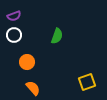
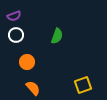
white circle: moved 2 px right
yellow square: moved 4 px left, 3 px down
